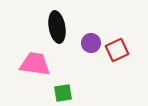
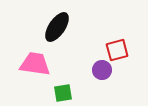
black ellipse: rotated 44 degrees clockwise
purple circle: moved 11 px right, 27 px down
red square: rotated 10 degrees clockwise
